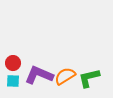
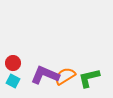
purple L-shape: moved 6 px right
cyan square: rotated 24 degrees clockwise
